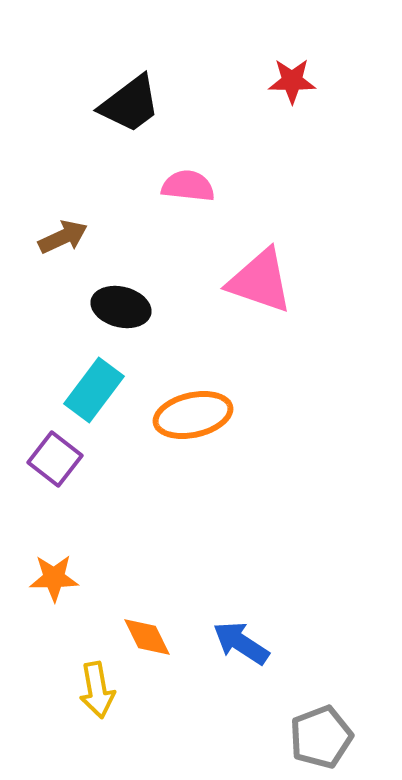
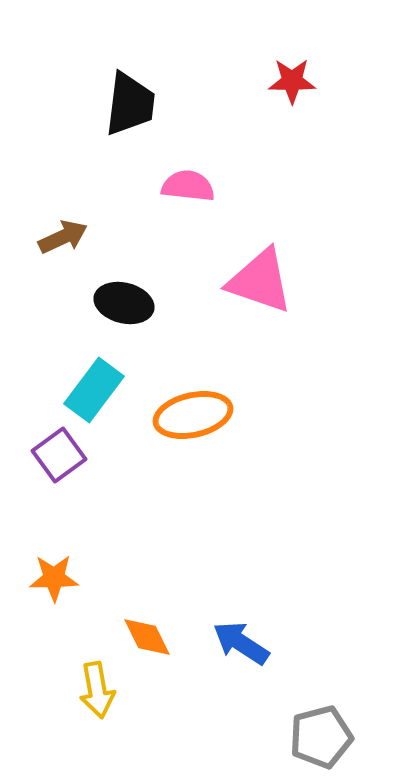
black trapezoid: rotated 46 degrees counterclockwise
black ellipse: moved 3 px right, 4 px up
purple square: moved 4 px right, 4 px up; rotated 16 degrees clockwise
gray pentagon: rotated 6 degrees clockwise
